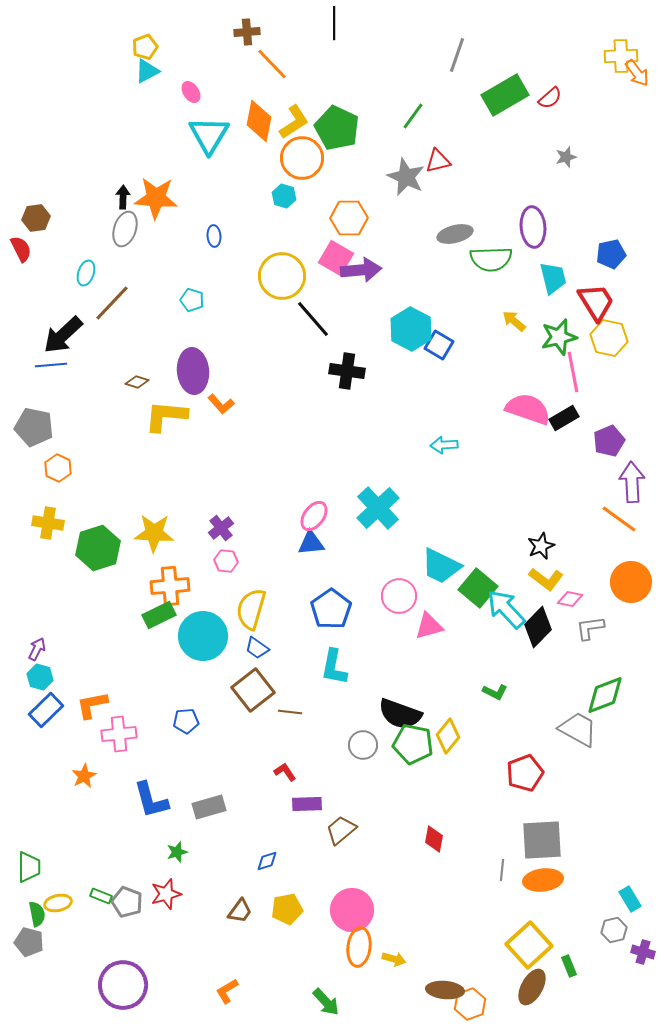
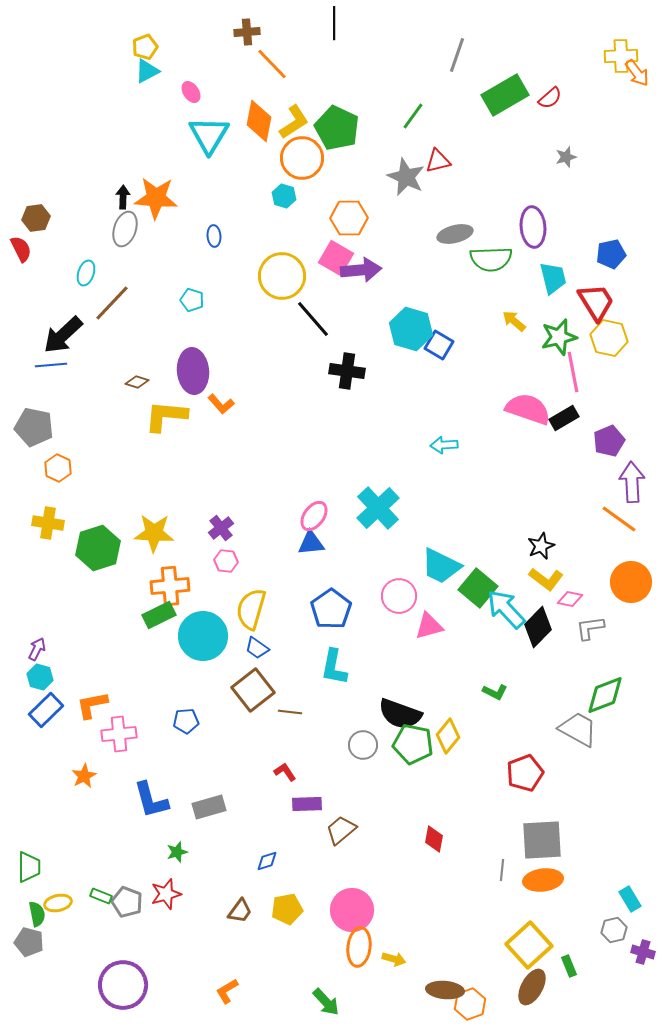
cyan hexagon at (411, 329): rotated 12 degrees counterclockwise
